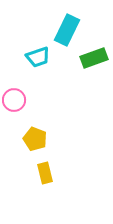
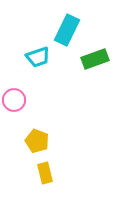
green rectangle: moved 1 px right, 1 px down
yellow pentagon: moved 2 px right, 2 px down
